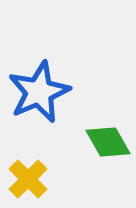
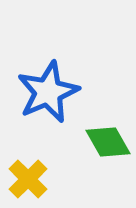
blue star: moved 9 px right
